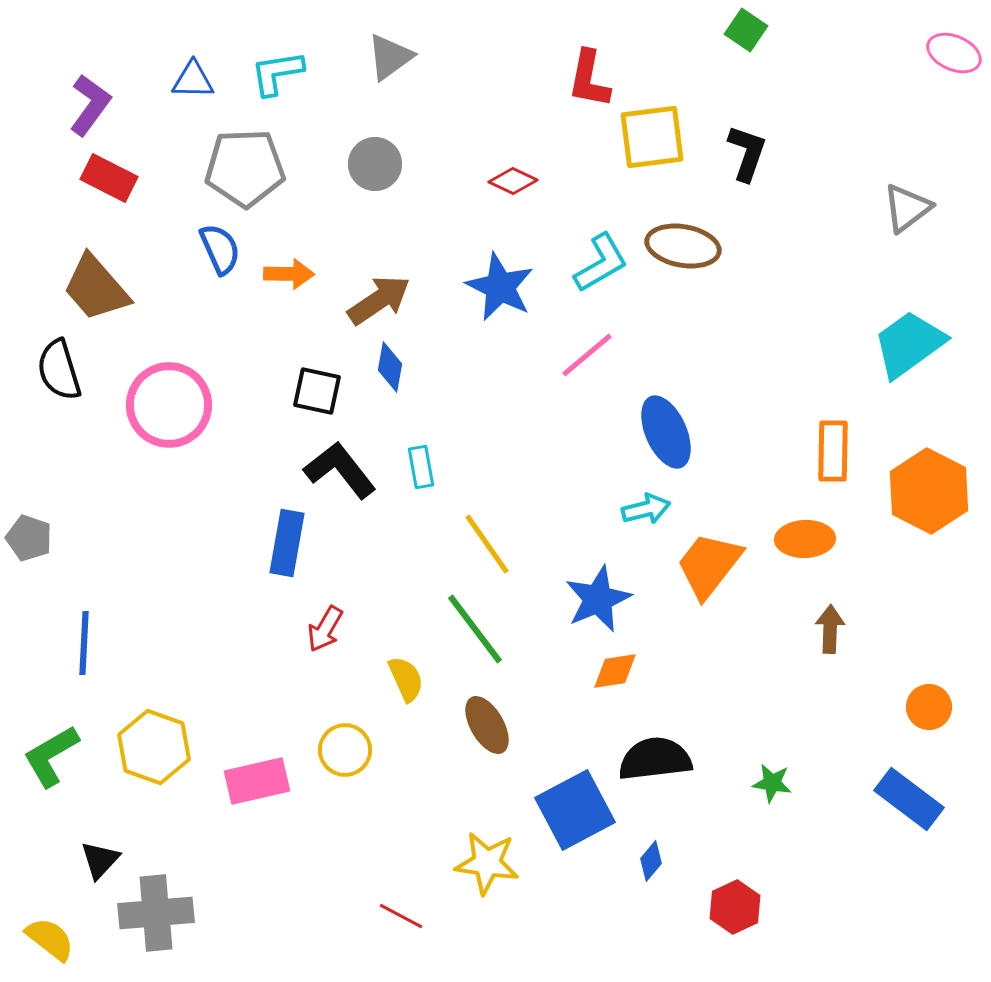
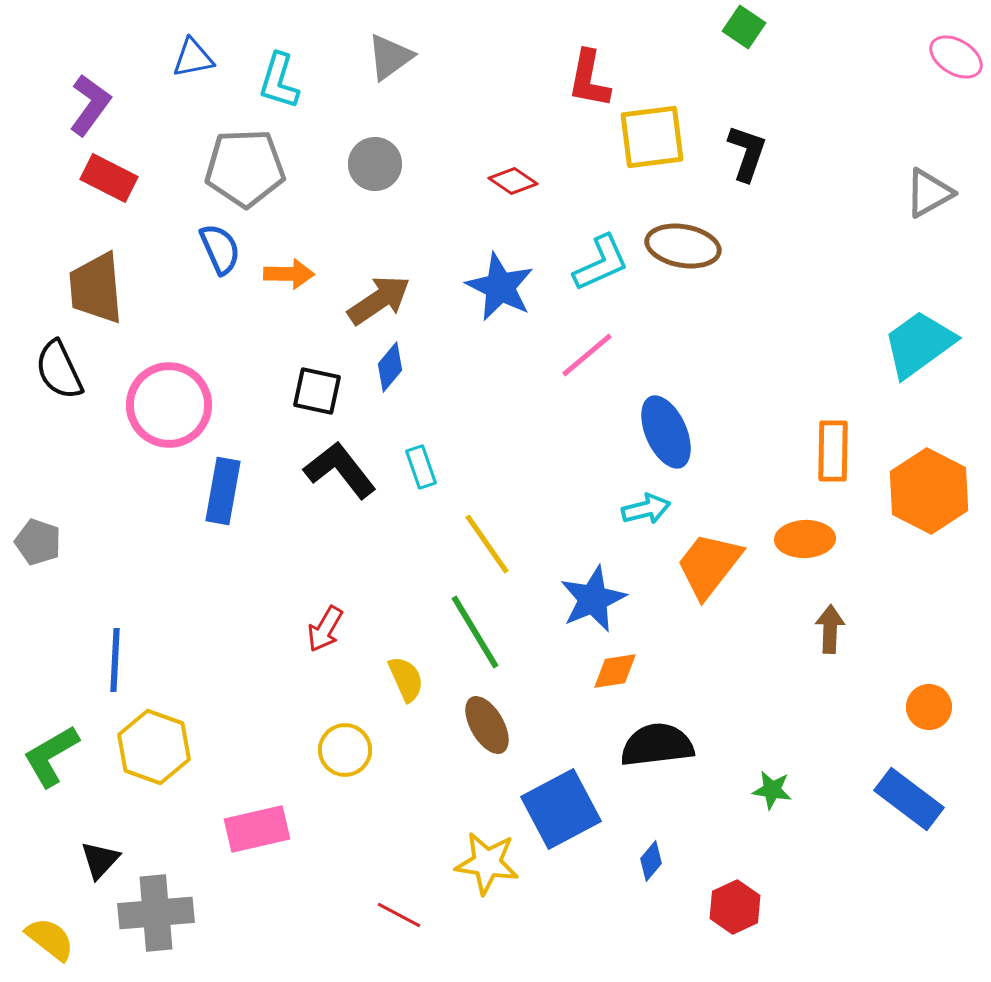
green square at (746, 30): moved 2 px left, 3 px up
pink ellipse at (954, 53): moved 2 px right, 4 px down; rotated 8 degrees clockwise
cyan L-shape at (277, 73): moved 2 px right, 8 px down; rotated 64 degrees counterclockwise
blue triangle at (193, 80): moved 22 px up; rotated 12 degrees counterclockwise
red diamond at (513, 181): rotated 9 degrees clockwise
gray triangle at (907, 208): moved 22 px right, 15 px up; rotated 8 degrees clockwise
cyan L-shape at (601, 263): rotated 6 degrees clockwise
brown trapezoid at (96, 288): rotated 36 degrees clockwise
cyan trapezoid at (909, 344): moved 10 px right
blue diamond at (390, 367): rotated 30 degrees clockwise
black semicircle at (59, 370): rotated 8 degrees counterclockwise
cyan rectangle at (421, 467): rotated 9 degrees counterclockwise
gray pentagon at (29, 538): moved 9 px right, 4 px down
blue rectangle at (287, 543): moved 64 px left, 52 px up
blue star at (598, 599): moved 5 px left
green line at (475, 629): moved 3 px down; rotated 6 degrees clockwise
blue line at (84, 643): moved 31 px right, 17 px down
black semicircle at (655, 759): moved 2 px right, 14 px up
pink rectangle at (257, 781): moved 48 px down
green star at (772, 783): moved 7 px down
blue square at (575, 810): moved 14 px left, 1 px up
red line at (401, 916): moved 2 px left, 1 px up
